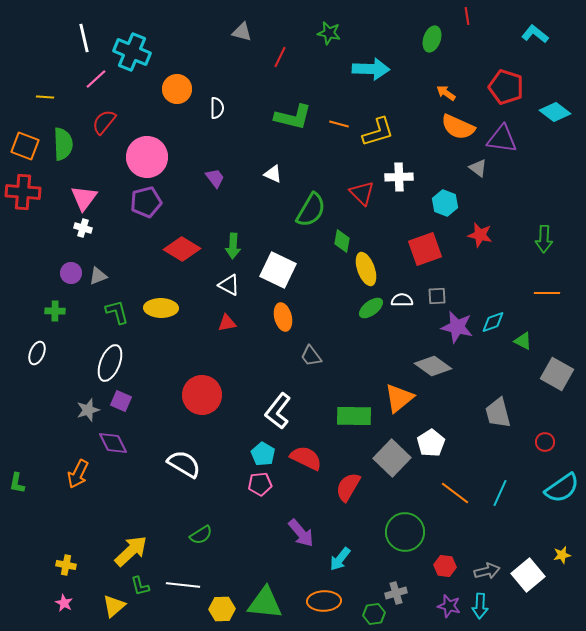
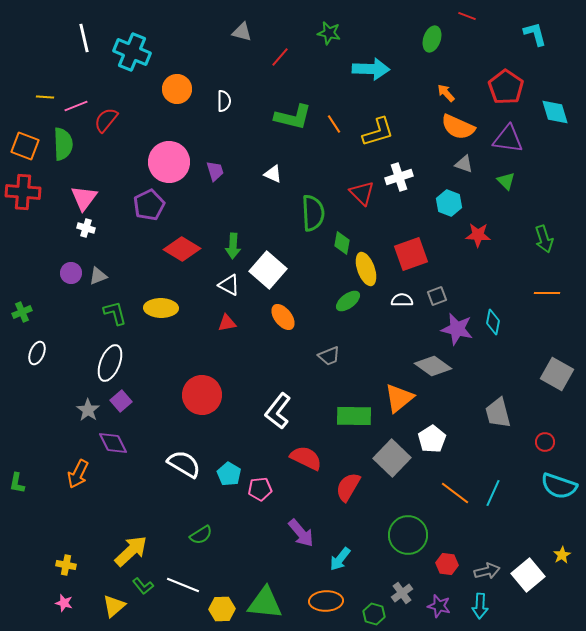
red line at (467, 16): rotated 60 degrees counterclockwise
cyan L-shape at (535, 34): rotated 36 degrees clockwise
red line at (280, 57): rotated 15 degrees clockwise
pink line at (96, 79): moved 20 px left, 27 px down; rotated 20 degrees clockwise
red pentagon at (506, 87): rotated 16 degrees clockwise
orange arrow at (446, 93): rotated 12 degrees clockwise
white semicircle at (217, 108): moved 7 px right, 7 px up
cyan diamond at (555, 112): rotated 36 degrees clockwise
red semicircle at (104, 122): moved 2 px right, 2 px up
orange line at (339, 124): moved 5 px left; rotated 42 degrees clockwise
purple triangle at (502, 139): moved 6 px right
pink circle at (147, 157): moved 22 px right, 5 px down
gray triangle at (478, 168): moved 14 px left, 4 px up; rotated 18 degrees counterclockwise
white cross at (399, 177): rotated 16 degrees counterclockwise
purple trapezoid at (215, 178): moved 7 px up; rotated 20 degrees clockwise
purple pentagon at (146, 202): moved 3 px right, 3 px down; rotated 12 degrees counterclockwise
cyan hexagon at (445, 203): moved 4 px right
green semicircle at (311, 210): moved 2 px right, 3 px down; rotated 33 degrees counterclockwise
white cross at (83, 228): moved 3 px right
red star at (480, 235): moved 2 px left; rotated 10 degrees counterclockwise
green arrow at (544, 239): rotated 20 degrees counterclockwise
green diamond at (342, 241): moved 2 px down
red square at (425, 249): moved 14 px left, 5 px down
white square at (278, 270): moved 10 px left; rotated 15 degrees clockwise
gray square at (437, 296): rotated 18 degrees counterclockwise
green ellipse at (371, 308): moved 23 px left, 7 px up
green cross at (55, 311): moved 33 px left, 1 px down; rotated 24 degrees counterclockwise
green L-shape at (117, 312): moved 2 px left, 1 px down
orange ellipse at (283, 317): rotated 24 degrees counterclockwise
cyan diamond at (493, 322): rotated 60 degrees counterclockwise
purple star at (457, 327): moved 2 px down
green triangle at (523, 341): moved 17 px left, 160 px up; rotated 18 degrees clockwise
gray trapezoid at (311, 356): moved 18 px right; rotated 75 degrees counterclockwise
purple square at (121, 401): rotated 25 degrees clockwise
gray star at (88, 410): rotated 20 degrees counterclockwise
white pentagon at (431, 443): moved 1 px right, 4 px up
cyan pentagon at (263, 454): moved 34 px left, 20 px down
pink pentagon at (260, 484): moved 5 px down
cyan semicircle at (562, 488): moved 3 px left, 2 px up; rotated 54 degrees clockwise
cyan line at (500, 493): moved 7 px left
green circle at (405, 532): moved 3 px right, 3 px down
yellow star at (562, 555): rotated 18 degrees counterclockwise
red hexagon at (445, 566): moved 2 px right, 2 px up
white line at (183, 585): rotated 16 degrees clockwise
green L-shape at (140, 586): moved 3 px right; rotated 25 degrees counterclockwise
gray cross at (396, 593): moved 6 px right; rotated 20 degrees counterclockwise
orange ellipse at (324, 601): moved 2 px right
pink star at (64, 603): rotated 12 degrees counterclockwise
purple star at (449, 606): moved 10 px left
green hexagon at (374, 614): rotated 25 degrees clockwise
